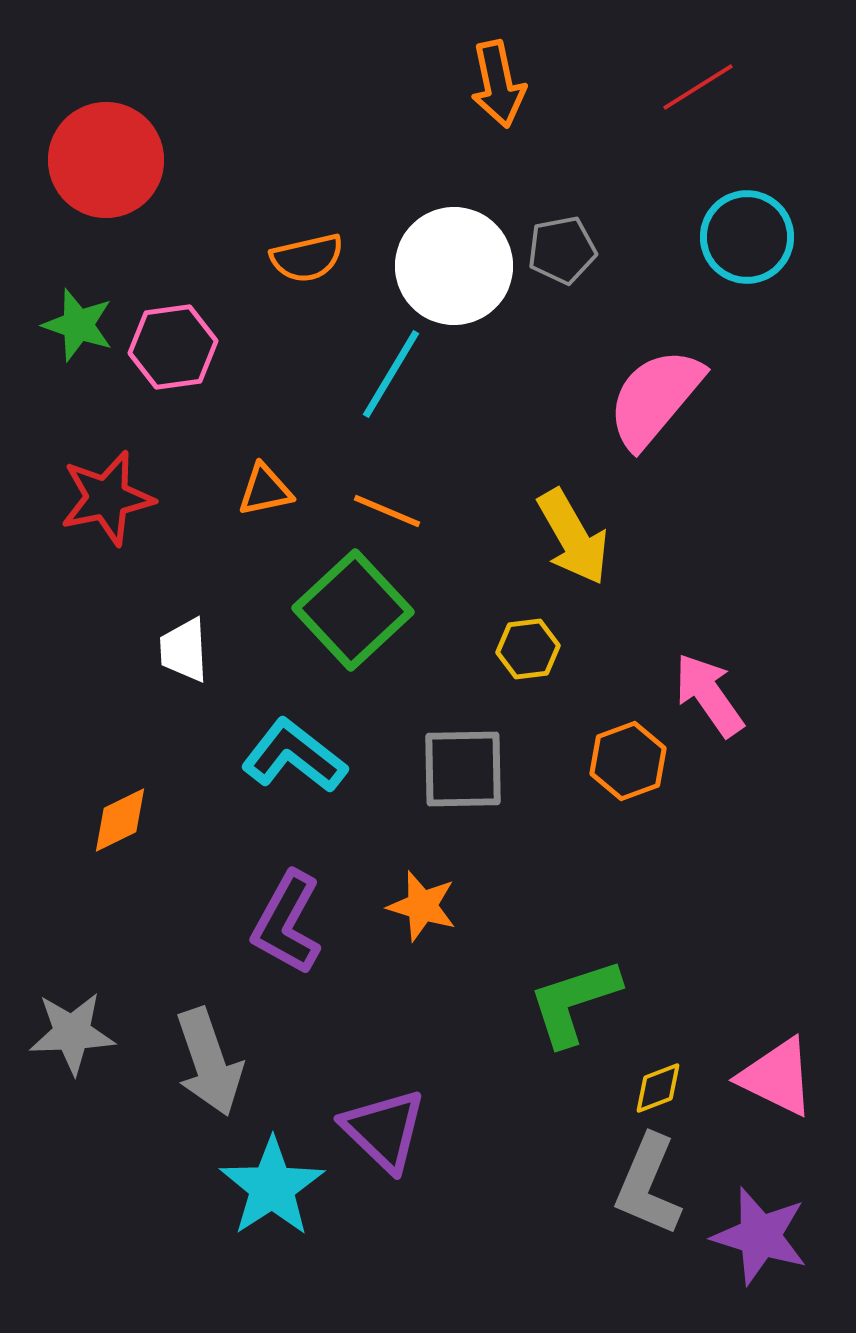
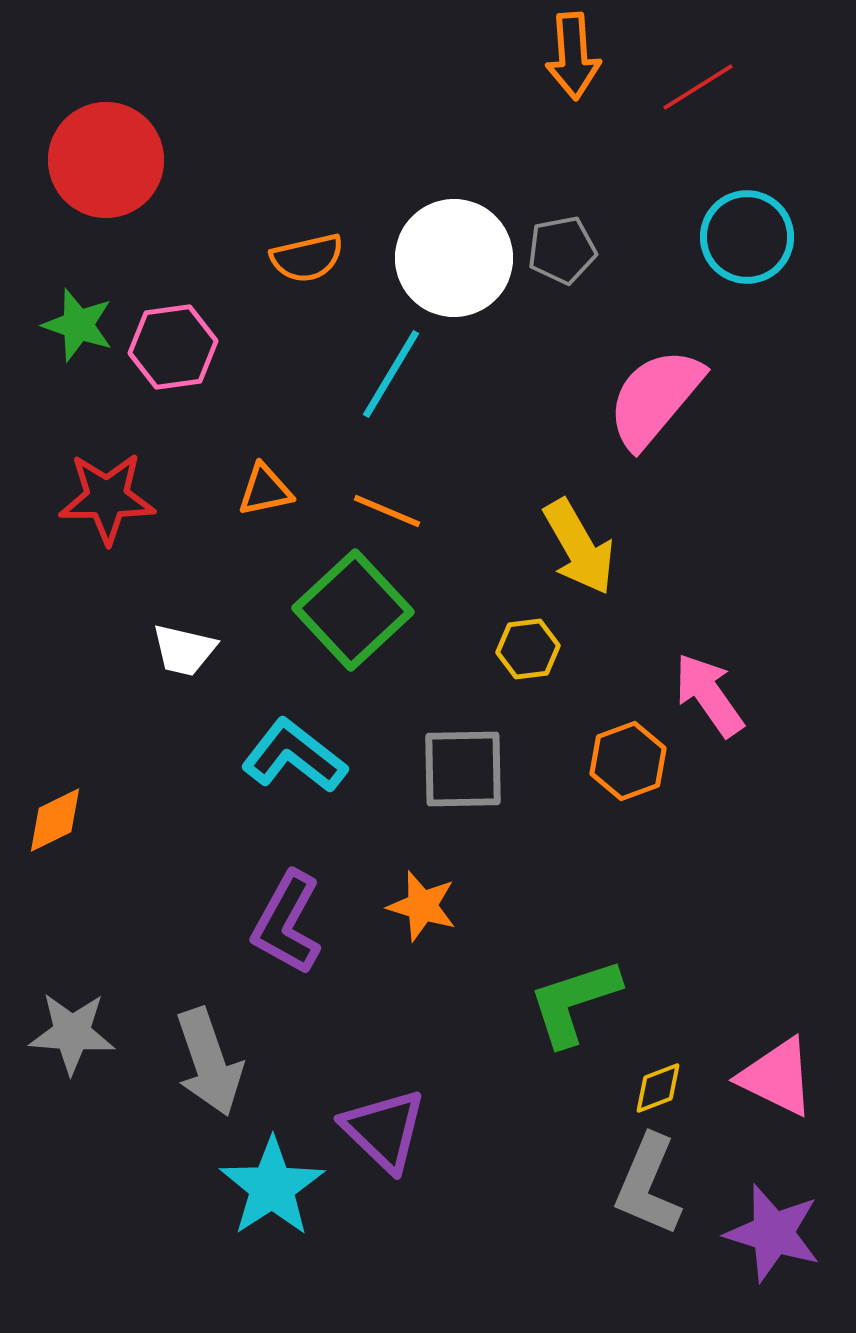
orange arrow: moved 75 px right, 28 px up; rotated 8 degrees clockwise
white circle: moved 8 px up
red star: rotated 12 degrees clockwise
yellow arrow: moved 6 px right, 10 px down
white trapezoid: rotated 74 degrees counterclockwise
orange diamond: moved 65 px left
gray star: rotated 6 degrees clockwise
purple star: moved 13 px right, 3 px up
